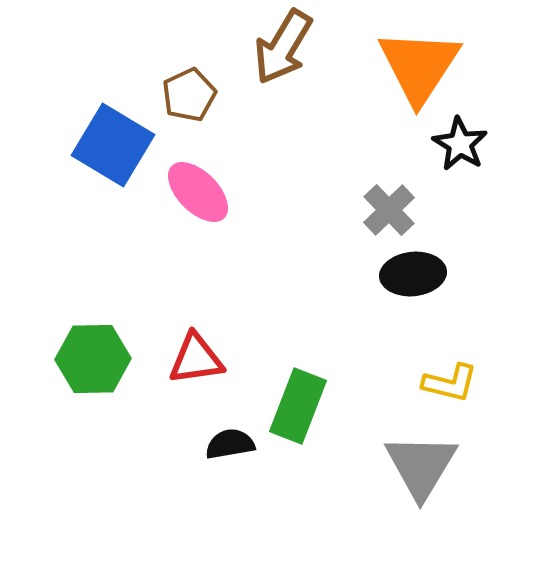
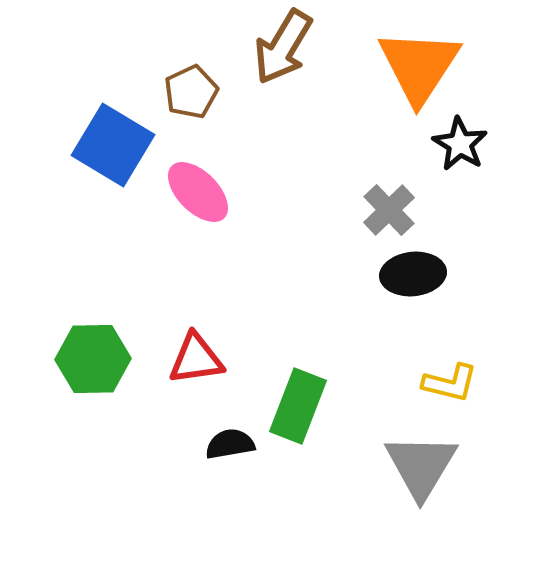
brown pentagon: moved 2 px right, 3 px up
